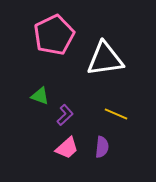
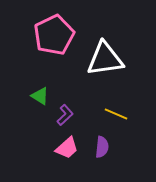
green triangle: rotated 12 degrees clockwise
